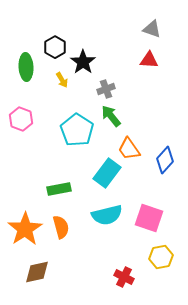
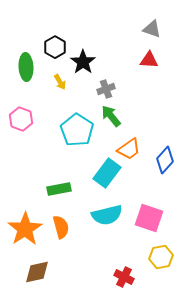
yellow arrow: moved 2 px left, 2 px down
orange trapezoid: rotated 90 degrees counterclockwise
